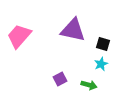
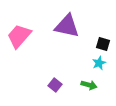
purple triangle: moved 6 px left, 4 px up
cyan star: moved 2 px left, 1 px up
purple square: moved 5 px left, 6 px down; rotated 24 degrees counterclockwise
